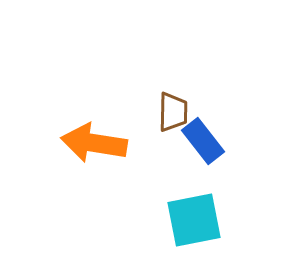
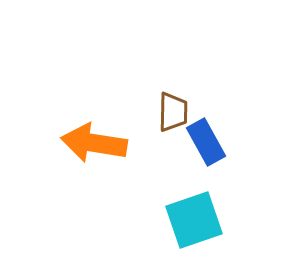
blue rectangle: moved 3 px right, 1 px down; rotated 9 degrees clockwise
cyan square: rotated 8 degrees counterclockwise
